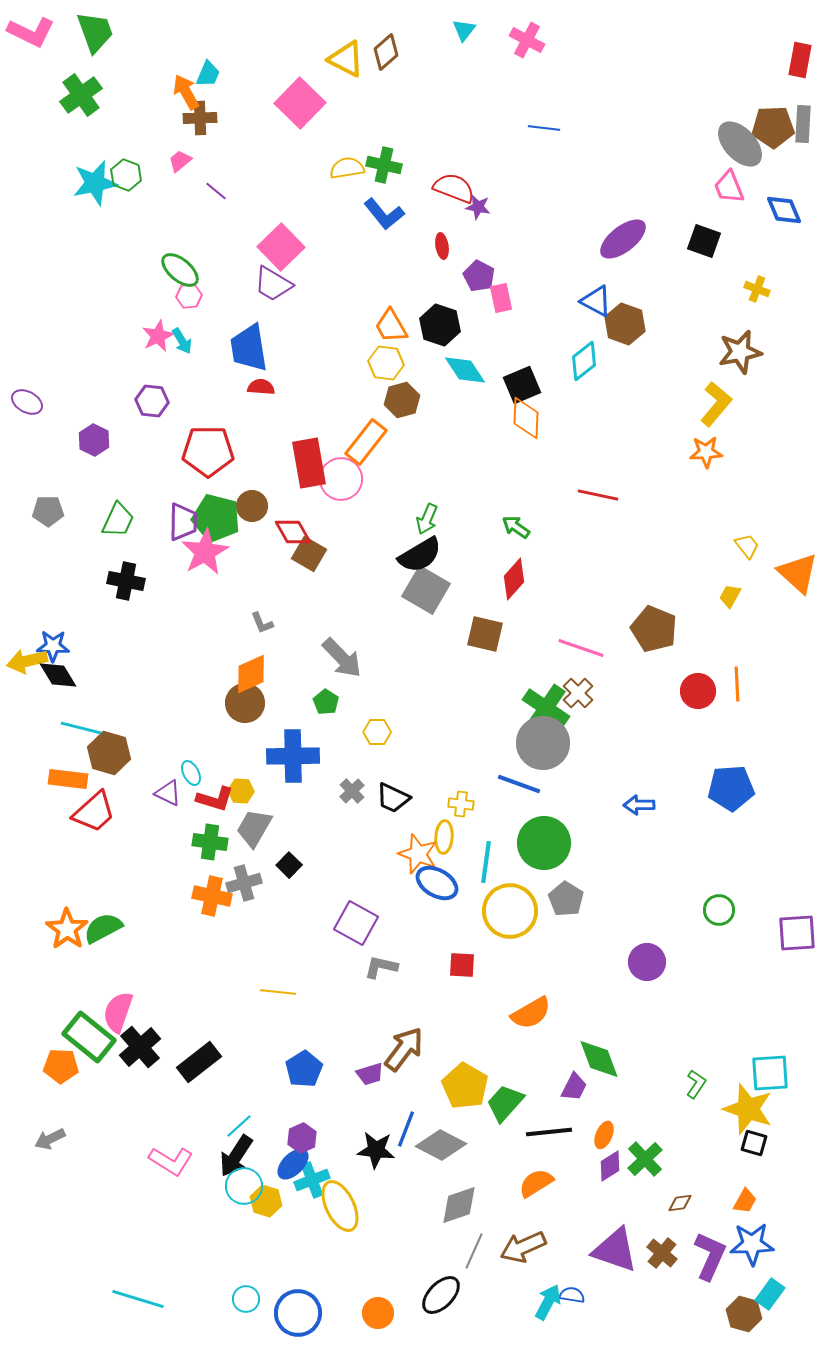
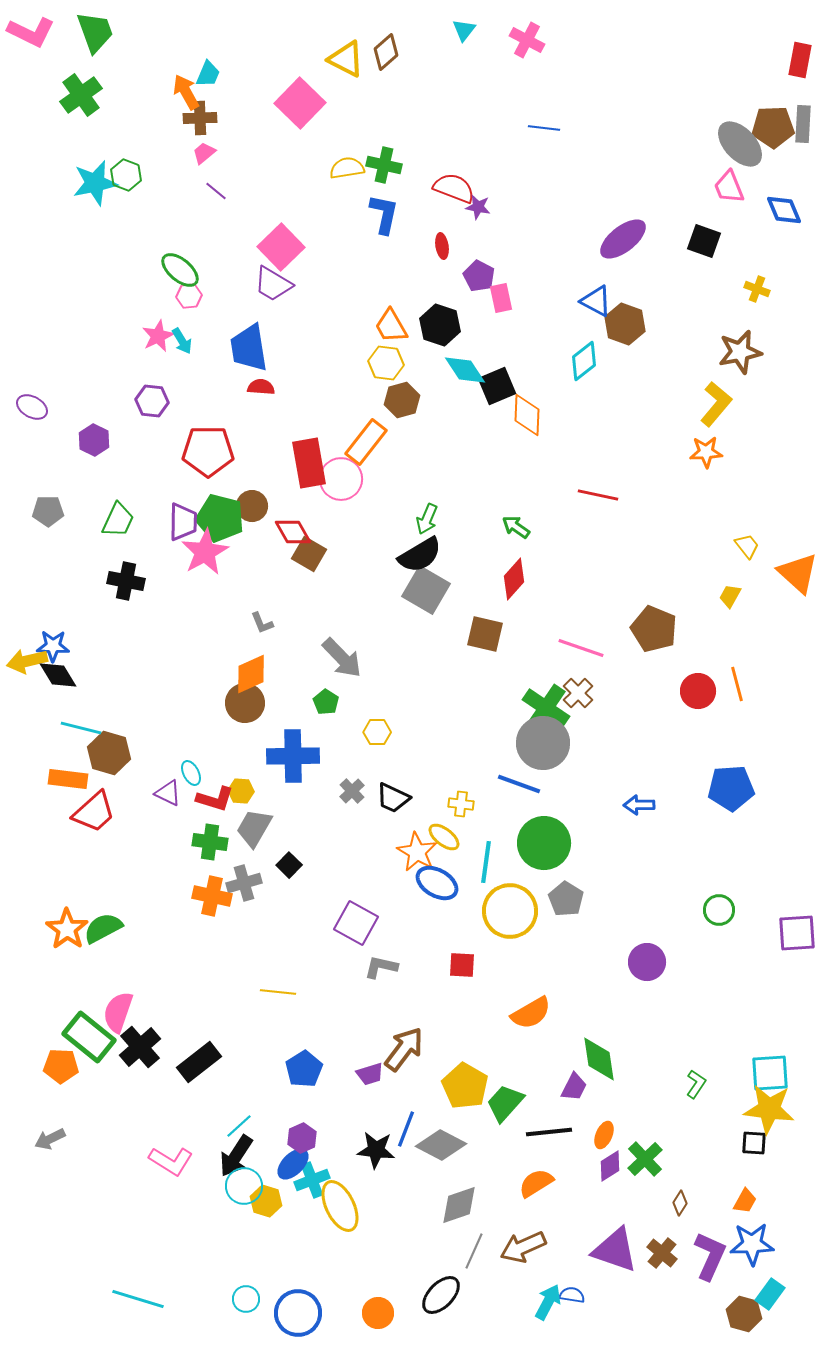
pink trapezoid at (180, 161): moved 24 px right, 8 px up
blue L-shape at (384, 214): rotated 129 degrees counterclockwise
black square at (522, 385): moved 25 px left, 1 px down
purple ellipse at (27, 402): moved 5 px right, 5 px down
orange diamond at (526, 418): moved 1 px right, 3 px up
green pentagon at (216, 518): moved 4 px right
orange line at (737, 684): rotated 12 degrees counterclockwise
yellow ellipse at (444, 837): rotated 56 degrees counterclockwise
orange star at (418, 854): moved 1 px left, 2 px up; rotated 9 degrees clockwise
green diamond at (599, 1059): rotated 12 degrees clockwise
yellow star at (748, 1109): moved 21 px right; rotated 12 degrees counterclockwise
black square at (754, 1143): rotated 12 degrees counterclockwise
brown diamond at (680, 1203): rotated 50 degrees counterclockwise
